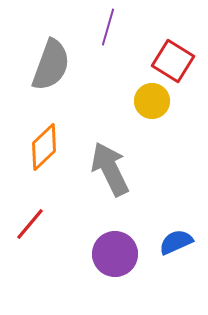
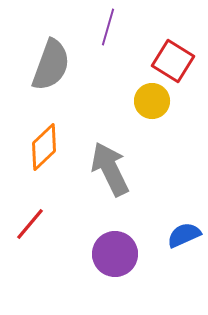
blue semicircle: moved 8 px right, 7 px up
